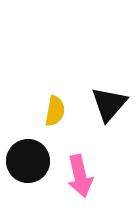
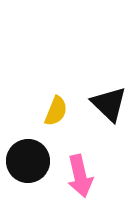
black triangle: rotated 27 degrees counterclockwise
yellow semicircle: moved 1 px right; rotated 12 degrees clockwise
